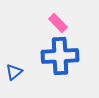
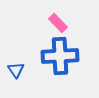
blue triangle: moved 2 px right, 2 px up; rotated 24 degrees counterclockwise
